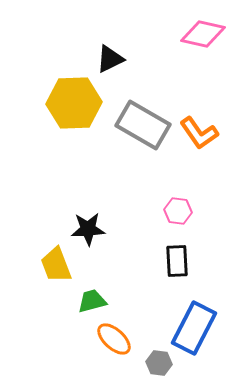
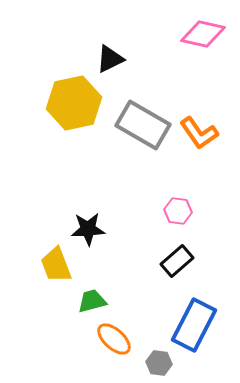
yellow hexagon: rotated 10 degrees counterclockwise
black rectangle: rotated 52 degrees clockwise
blue rectangle: moved 3 px up
